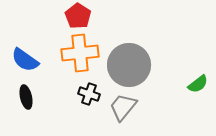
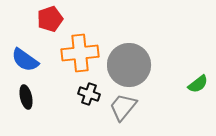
red pentagon: moved 28 px left, 3 px down; rotated 20 degrees clockwise
